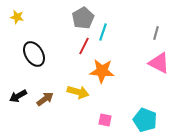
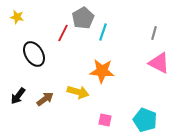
gray line: moved 2 px left
red line: moved 21 px left, 13 px up
black arrow: rotated 24 degrees counterclockwise
